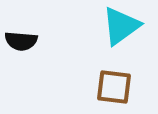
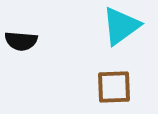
brown square: rotated 9 degrees counterclockwise
